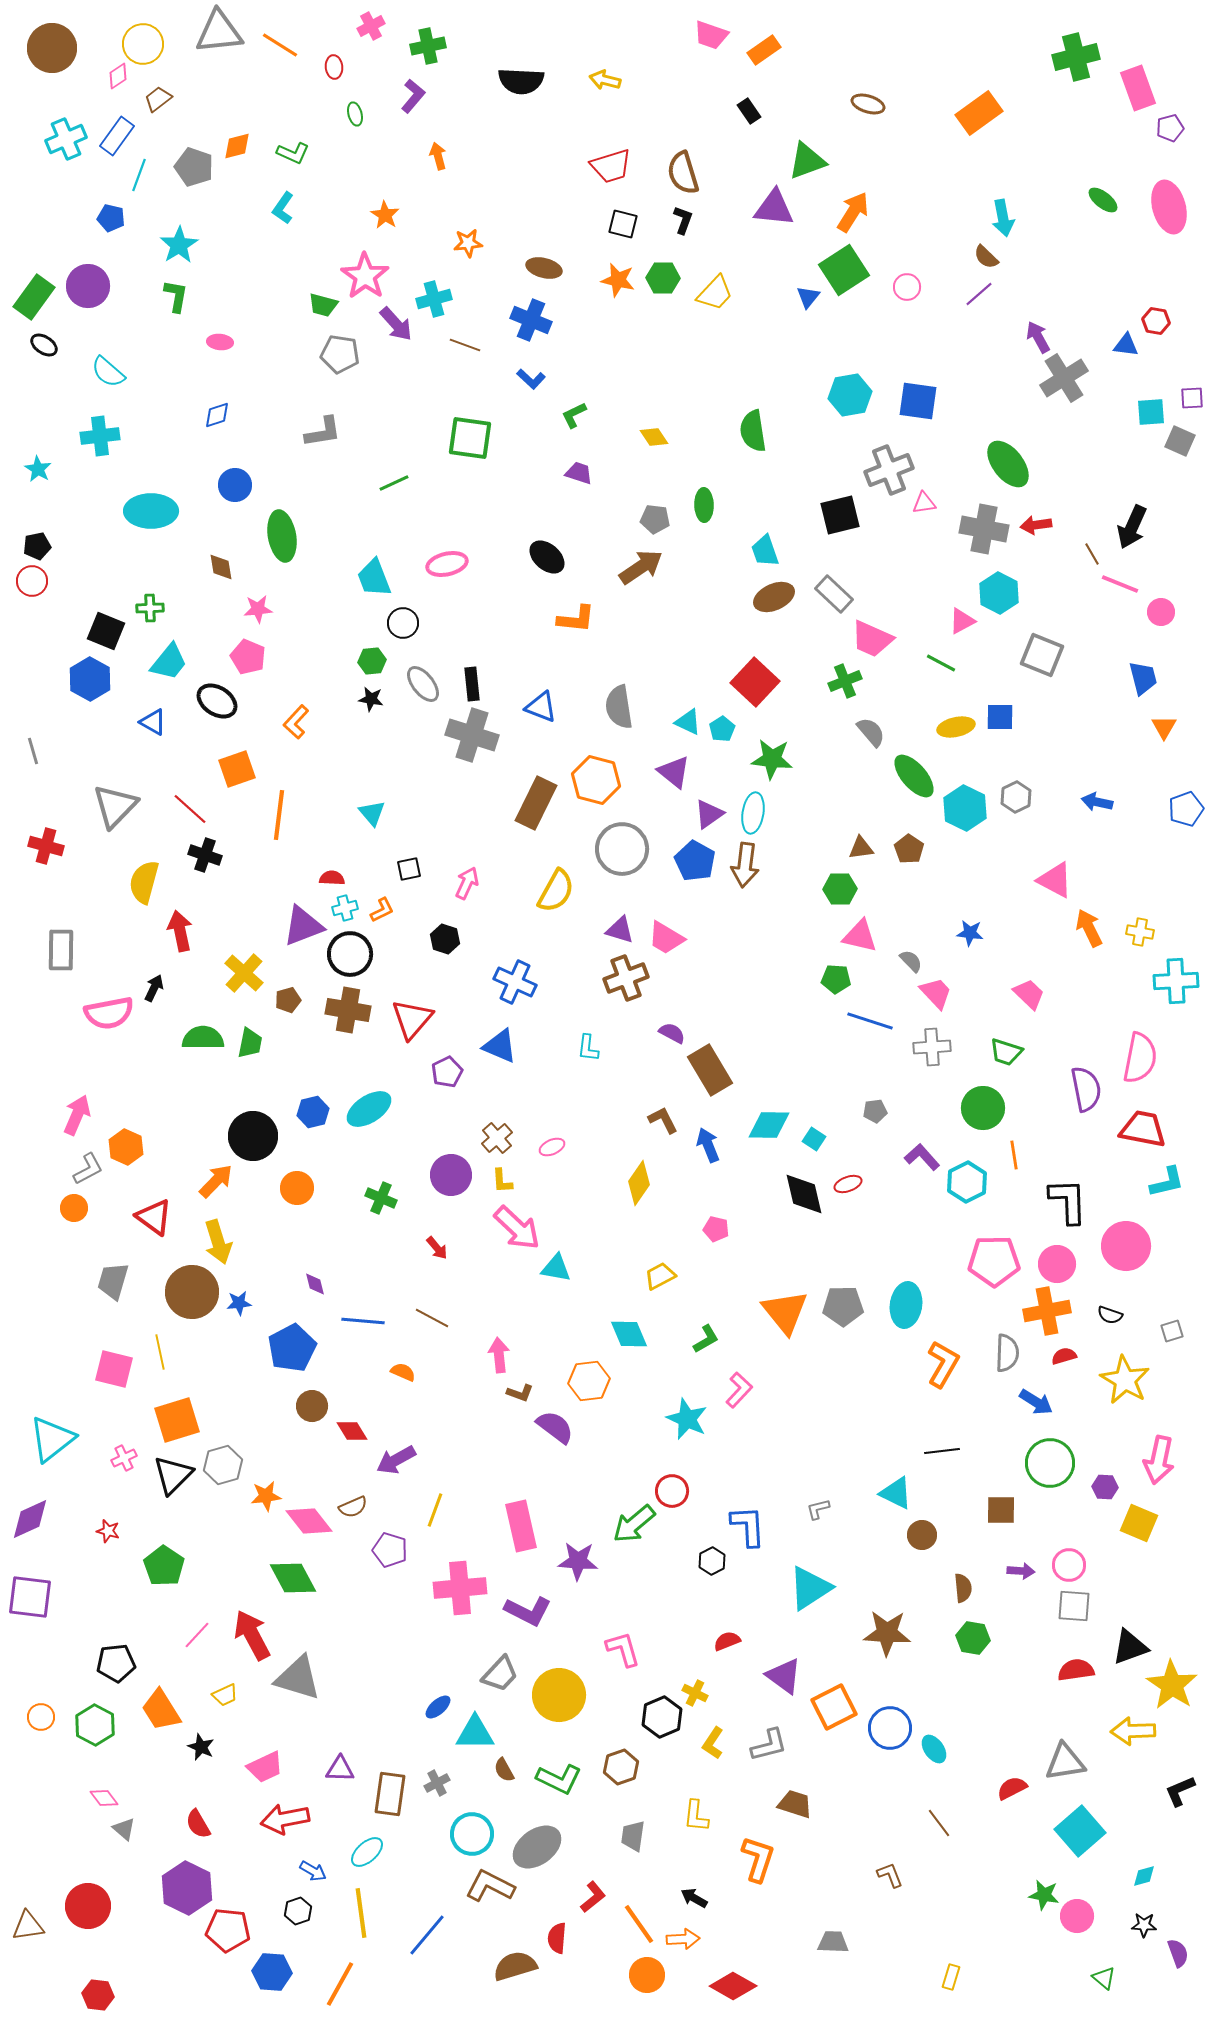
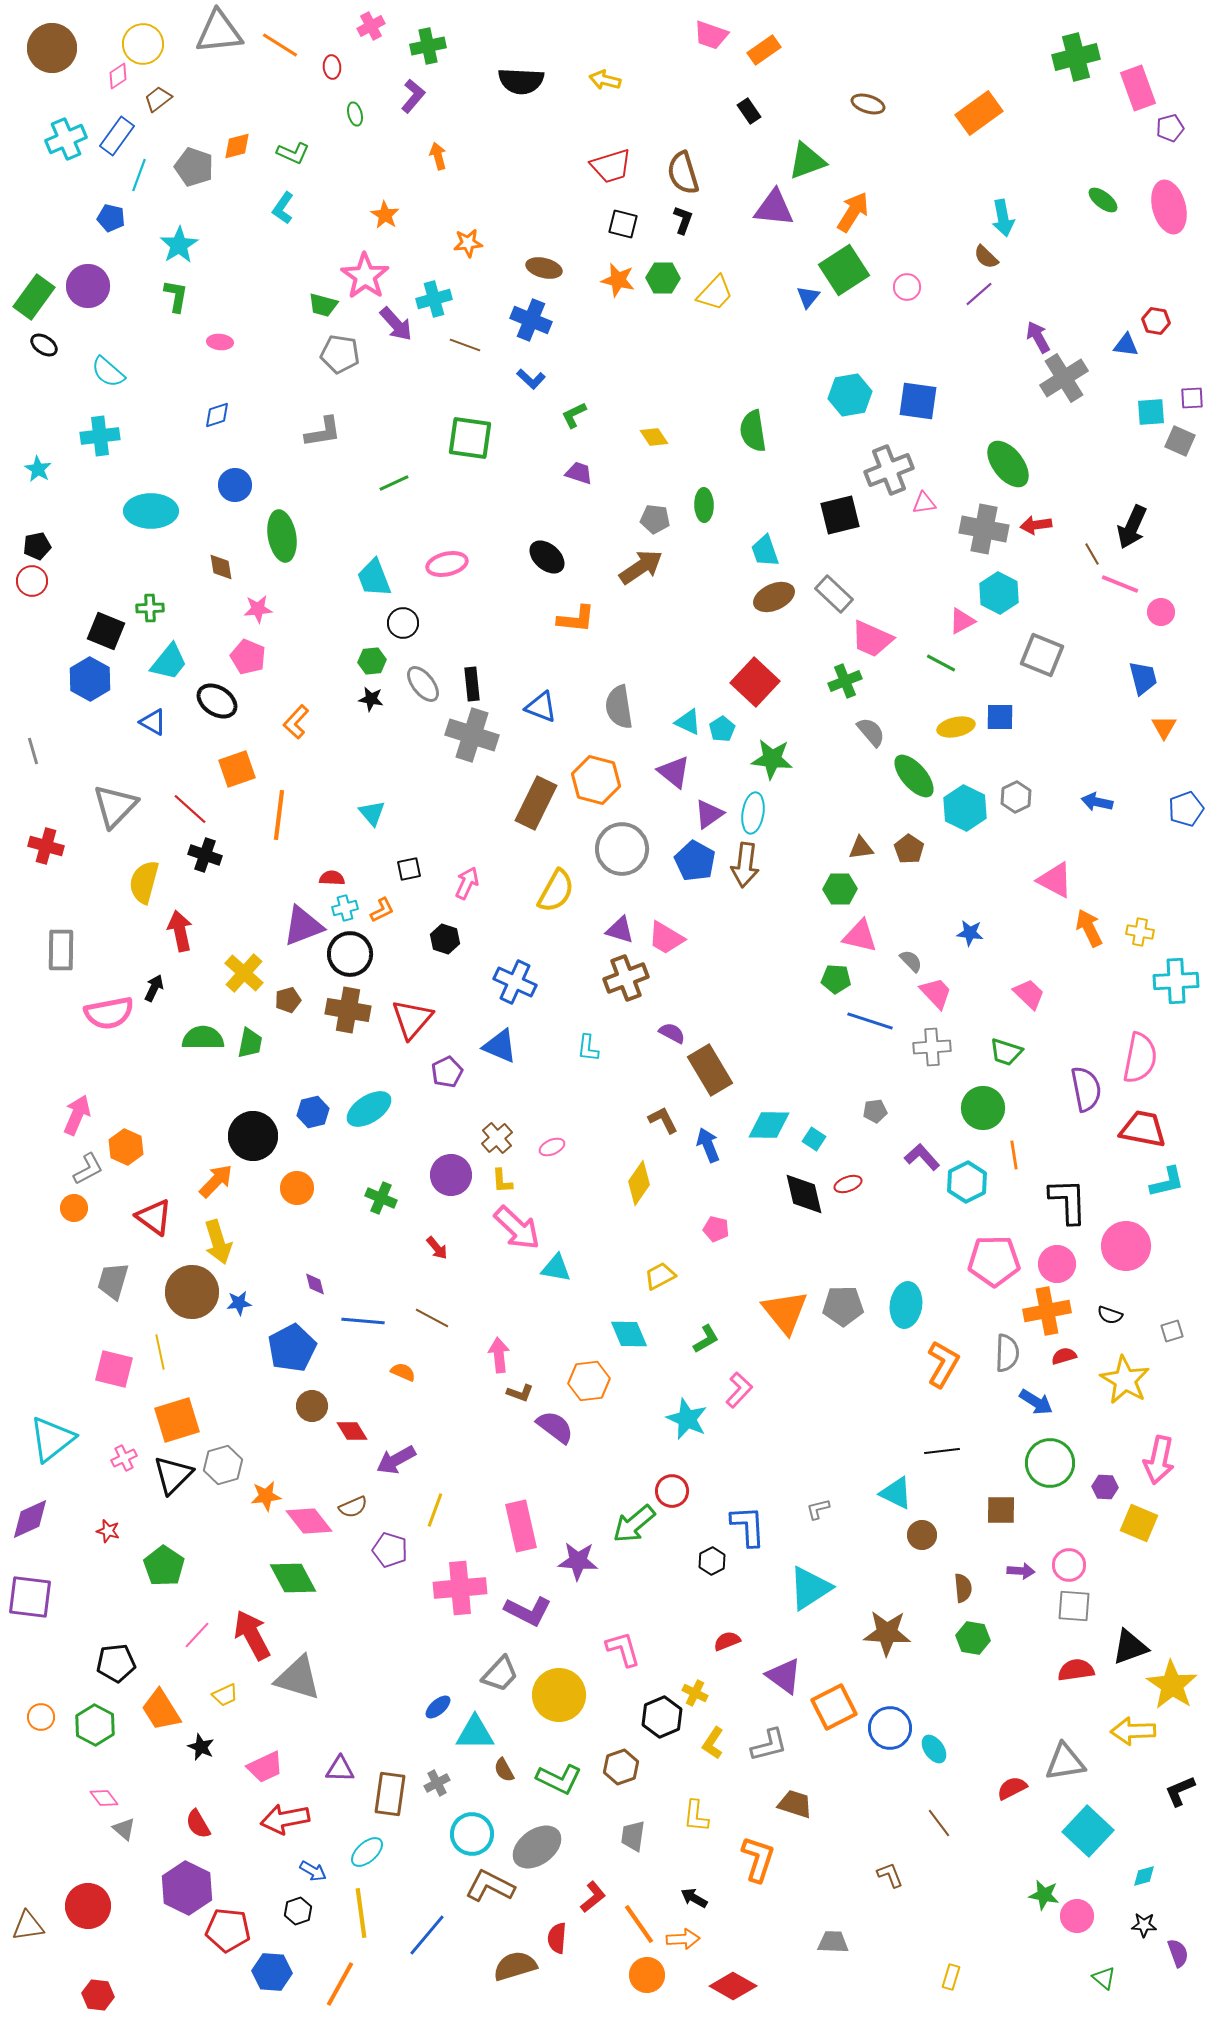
red ellipse at (334, 67): moved 2 px left
cyan square at (1080, 1831): moved 8 px right; rotated 6 degrees counterclockwise
